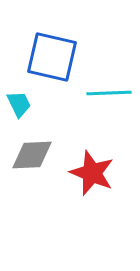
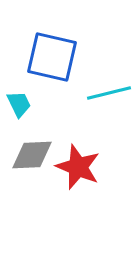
cyan line: rotated 12 degrees counterclockwise
red star: moved 14 px left, 6 px up
